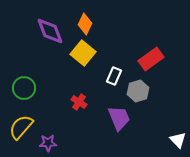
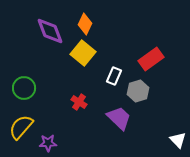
purple trapezoid: rotated 24 degrees counterclockwise
